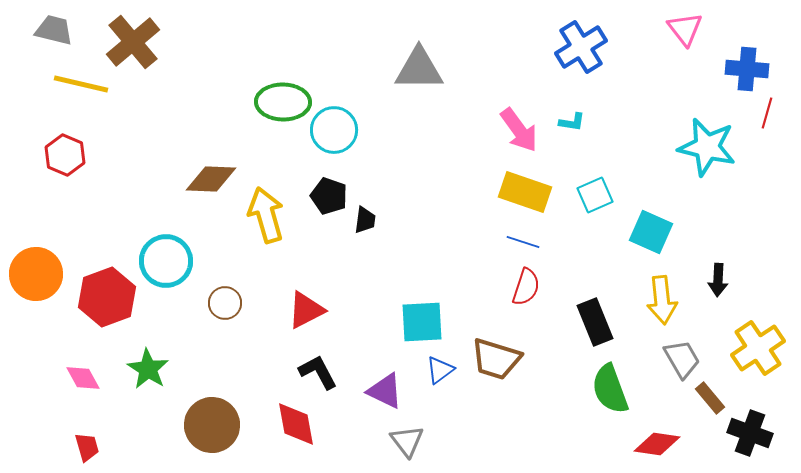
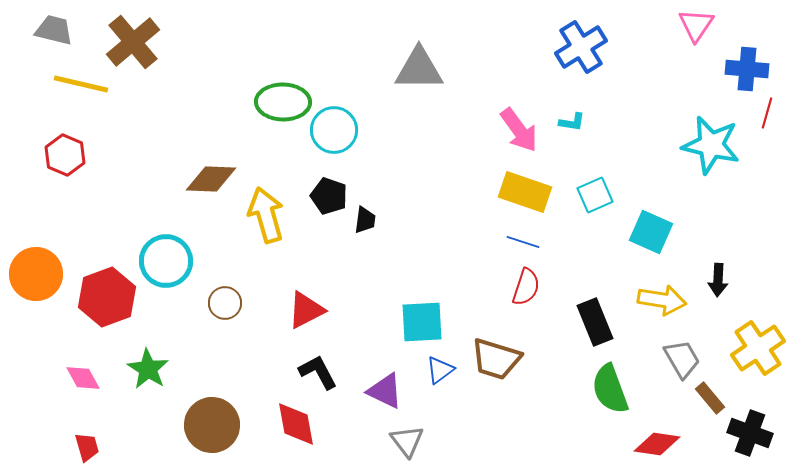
pink triangle at (685, 29): moved 11 px right, 4 px up; rotated 12 degrees clockwise
cyan star at (707, 147): moved 4 px right, 2 px up
yellow arrow at (662, 300): rotated 75 degrees counterclockwise
